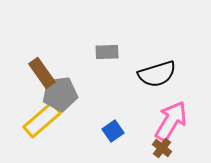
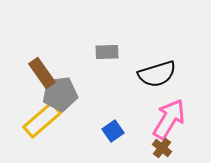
pink arrow: moved 2 px left, 2 px up
